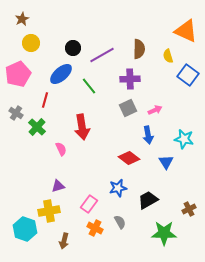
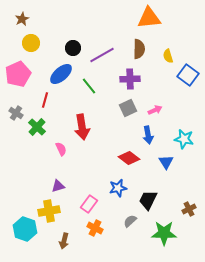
orange triangle: moved 37 px left, 13 px up; rotated 30 degrees counterclockwise
black trapezoid: rotated 35 degrees counterclockwise
gray semicircle: moved 10 px right, 1 px up; rotated 104 degrees counterclockwise
